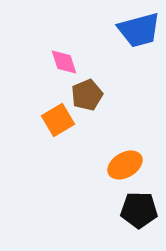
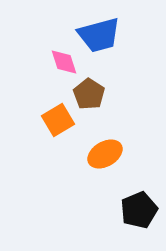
blue trapezoid: moved 40 px left, 5 px down
brown pentagon: moved 2 px right, 1 px up; rotated 16 degrees counterclockwise
orange ellipse: moved 20 px left, 11 px up
black pentagon: rotated 24 degrees counterclockwise
